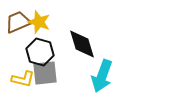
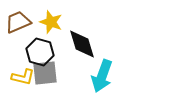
yellow star: moved 12 px right
yellow L-shape: moved 2 px up
